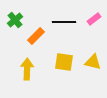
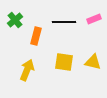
pink rectangle: rotated 16 degrees clockwise
orange rectangle: rotated 30 degrees counterclockwise
yellow arrow: moved 1 px down; rotated 20 degrees clockwise
